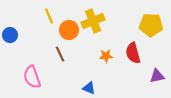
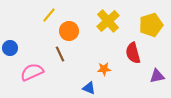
yellow line: moved 1 px up; rotated 63 degrees clockwise
yellow cross: moved 15 px right; rotated 20 degrees counterclockwise
yellow pentagon: rotated 20 degrees counterclockwise
orange circle: moved 1 px down
blue circle: moved 13 px down
orange star: moved 2 px left, 13 px down
pink semicircle: moved 5 px up; rotated 85 degrees clockwise
